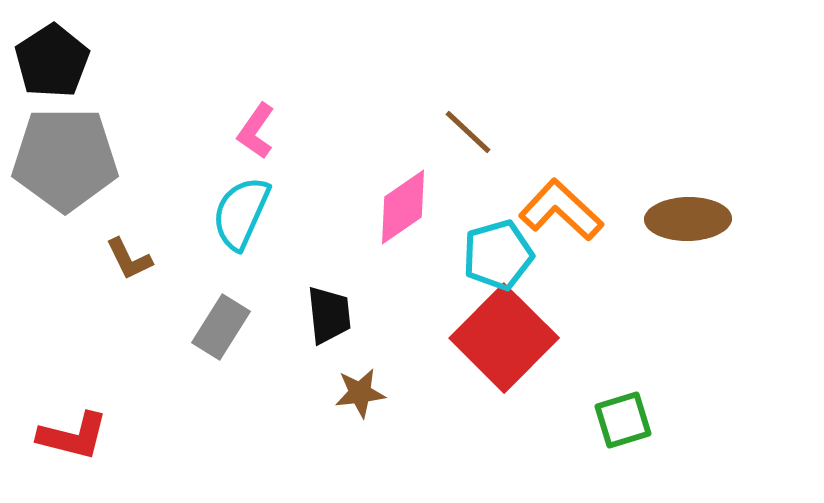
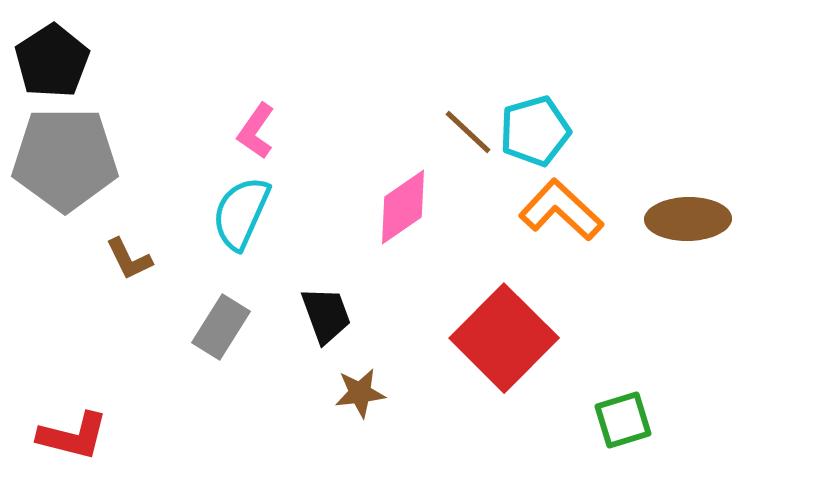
cyan pentagon: moved 37 px right, 124 px up
black trapezoid: moved 3 px left; rotated 14 degrees counterclockwise
